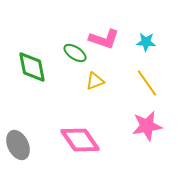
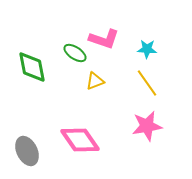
cyan star: moved 1 px right, 7 px down
gray ellipse: moved 9 px right, 6 px down
